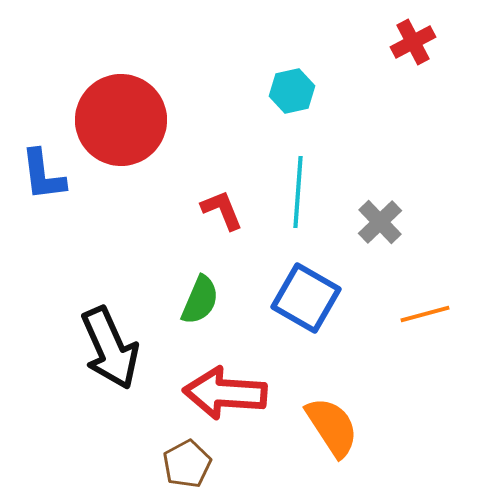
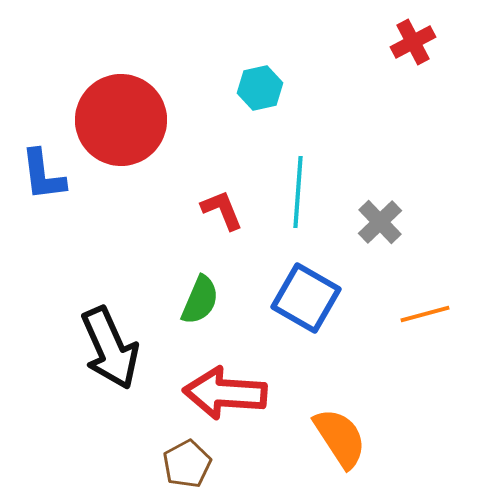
cyan hexagon: moved 32 px left, 3 px up
orange semicircle: moved 8 px right, 11 px down
